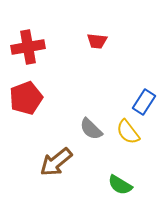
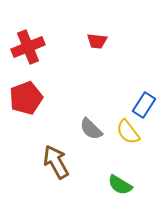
red cross: rotated 12 degrees counterclockwise
blue rectangle: moved 3 px down
brown arrow: rotated 100 degrees clockwise
